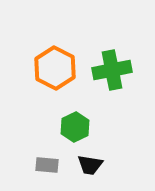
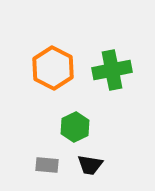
orange hexagon: moved 2 px left
